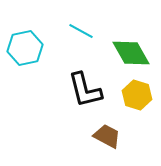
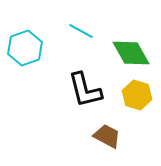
cyan hexagon: rotated 8 degrees counterclockwise
